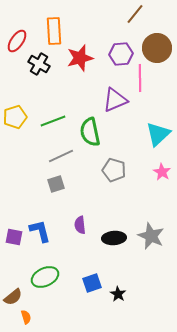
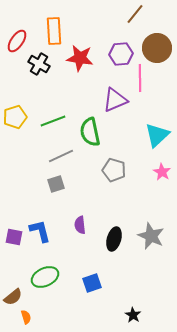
red star: rotated 24 degrees clockwise
cyan triangle: moved 1 px left, 1 px down
black ellipse: moved 1 px down; rotated 70 degrees counterclockwise
black star: moved 15 px right, 21 px down
